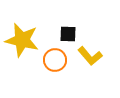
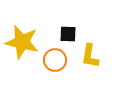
yellow star: moved 2 px down
yellow L-shape: rotated 50 degrees clockwise
